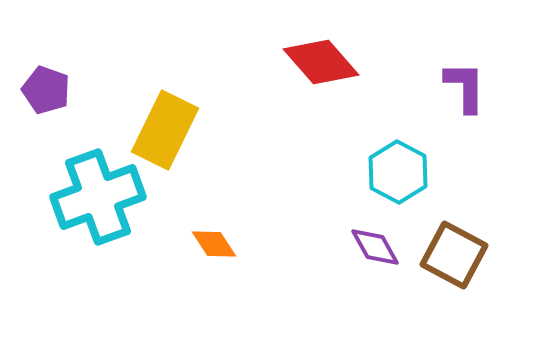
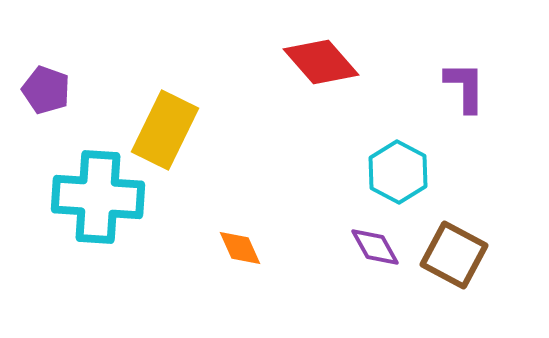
cyan cross: rotated 24 degrees clockwise
orange diamond: moved 26 px right, 4 px down; rotated 9 degrees clockwise
